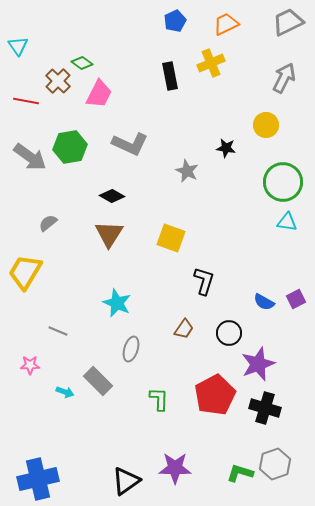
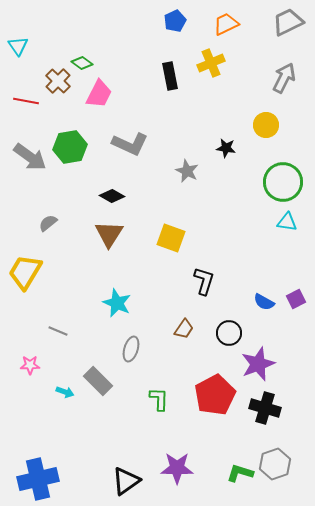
purple star at (175, 468): moved 2 px right
